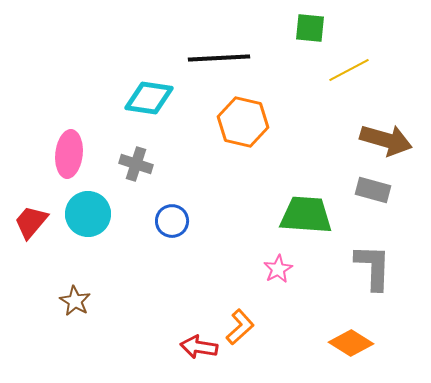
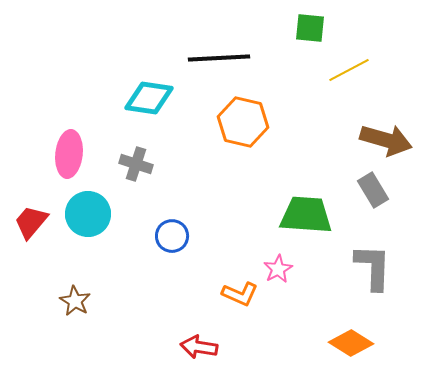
gray rectangle: rotated 44 degrees clockwise
blue circle: moved 15 px down
orange L-shape: moved 33 px up; rotated 66 degrees clockwise
